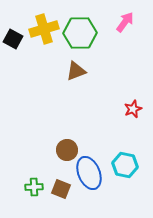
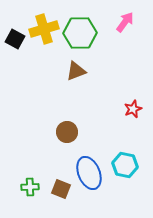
black square: moved 2 px right
brown circle: moved 18 px up
green cross: moved 4 px left
